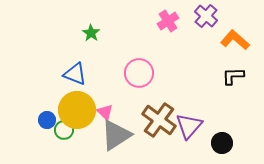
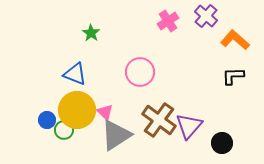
pink circle: moved 1 px right, 1 px up
